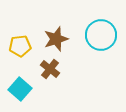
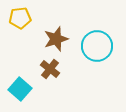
cyan circle: moved 4 px left, 11 px down
yellow pentagon: moved 28 px up
